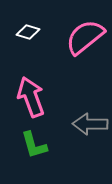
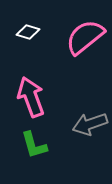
gray arrow: rotated 20 degrees counterclockwise
